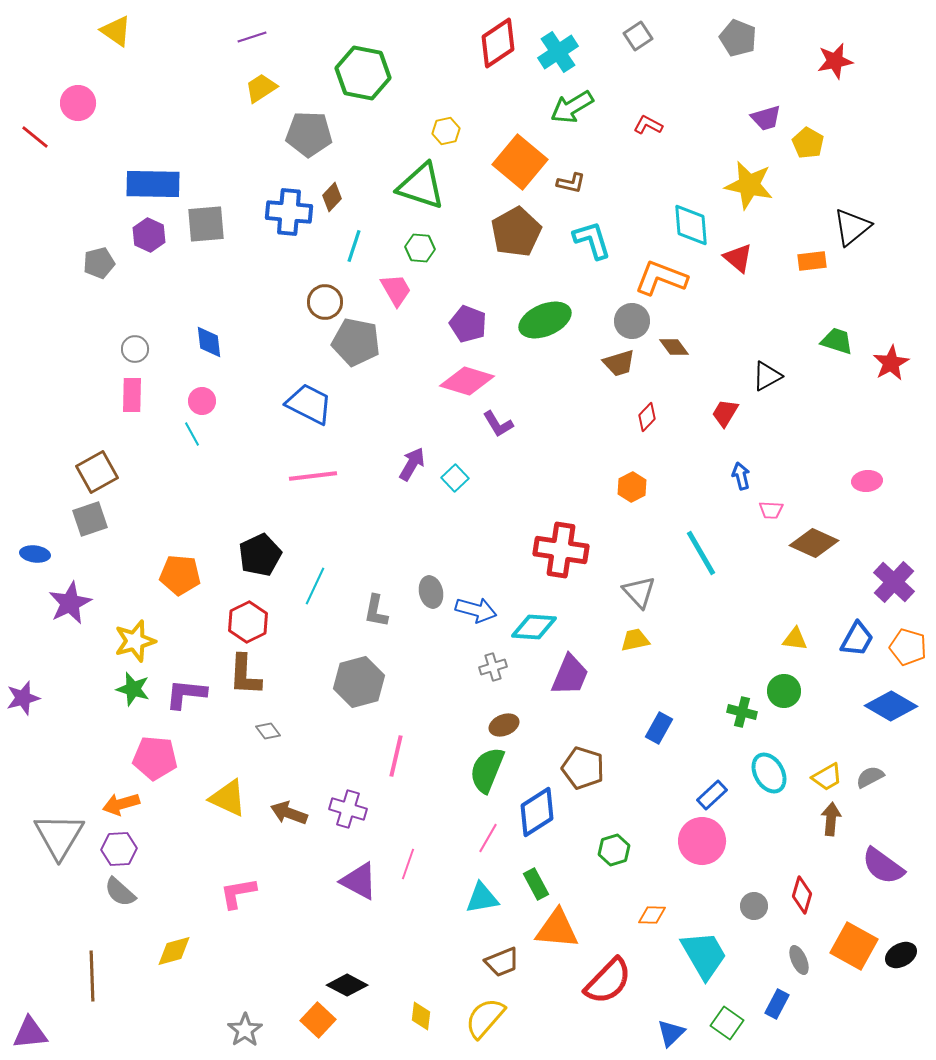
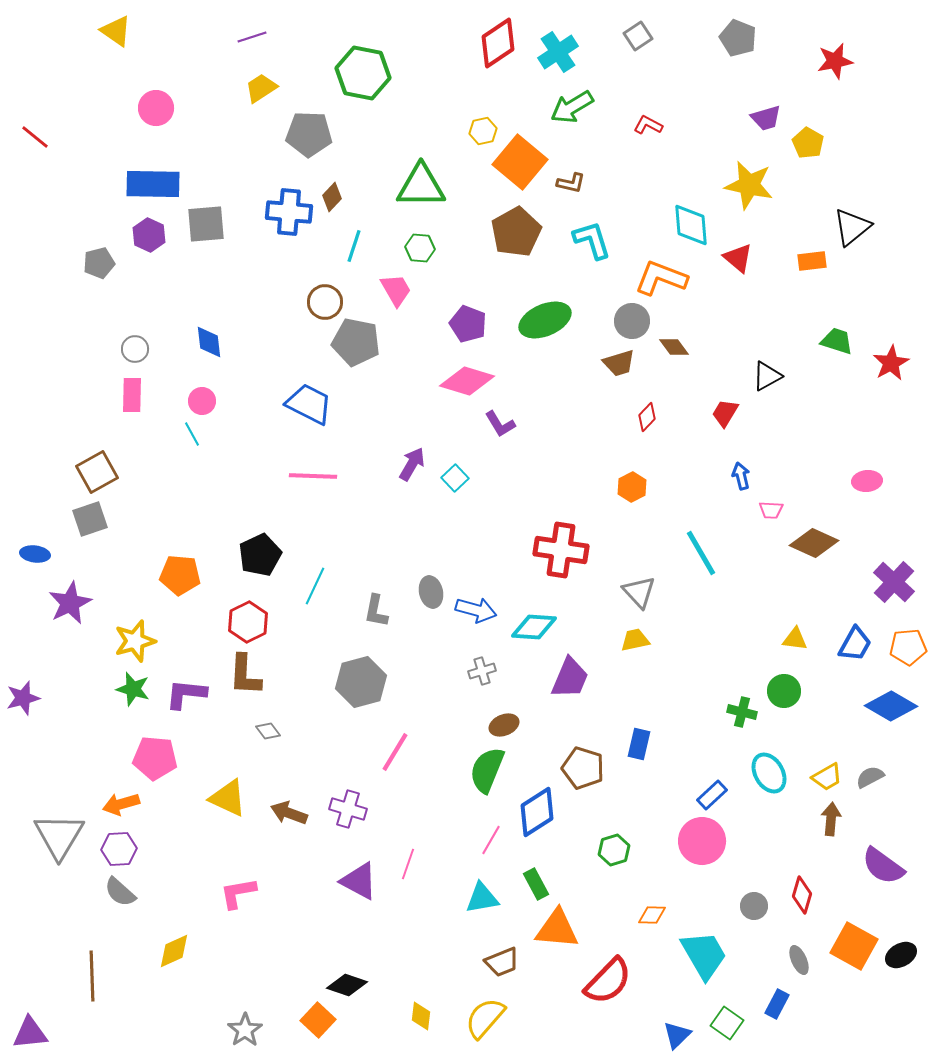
pink circle at (78, 103): moved 78 px right, 5 px down
yellow hexagon at (446, 131): moved 37 px right
green triangle at (421, 186): rotated 18 degrees counterclockwise
purple L-shape at (498, 424): moved 2 px right
pink line at (313, 476): rotated 9 degrees clockwise
blue trapezoid at (857, 639): moved 2 px left, 5 px down
orange pentagon at (908, 647): rotated 21 degrees counterclockwise
gray cross at (493, 667): moved 11 px left, 4 px down
purple trapezoid at (570, 675): moved 3 px down
gray hexagon at (359, 682): moved 2 px right
blue rectangle at (659, 728): moved 20 px left, 16 px down; rotated 16 degrees counterclockwise
pink line at (396, 756): moved 1 px left, 4 px up; rotated 18 degrees clockwise
pink line at (488, 838): moved 3 px right, 2 px down
yellow diamond at (174, 951): rotated 9 degrees counterclockwise
black diamond at (347, 985): rotated 9 degrees counterclockwise
blue triangle at (671, 1033): moved 6 px right, 2 px down
